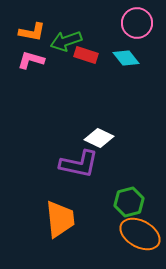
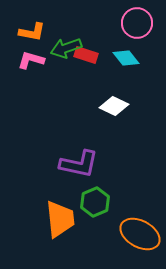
green arrow: moved 7 px down
white diamond: moved 15 px right, 32 px up
green hexagon: moved 34 px left; rotated 8 degrees counterclockwise
